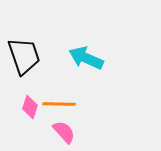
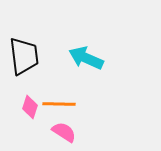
black trapezoid: rotated 12 degrees clockwise
pink semicircle: rotated 15 degrees counterclockwise
